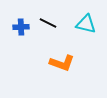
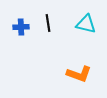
black line: rotated 54 degrees clockwise
orange L-shape: moved 17 px right, 11 px down
